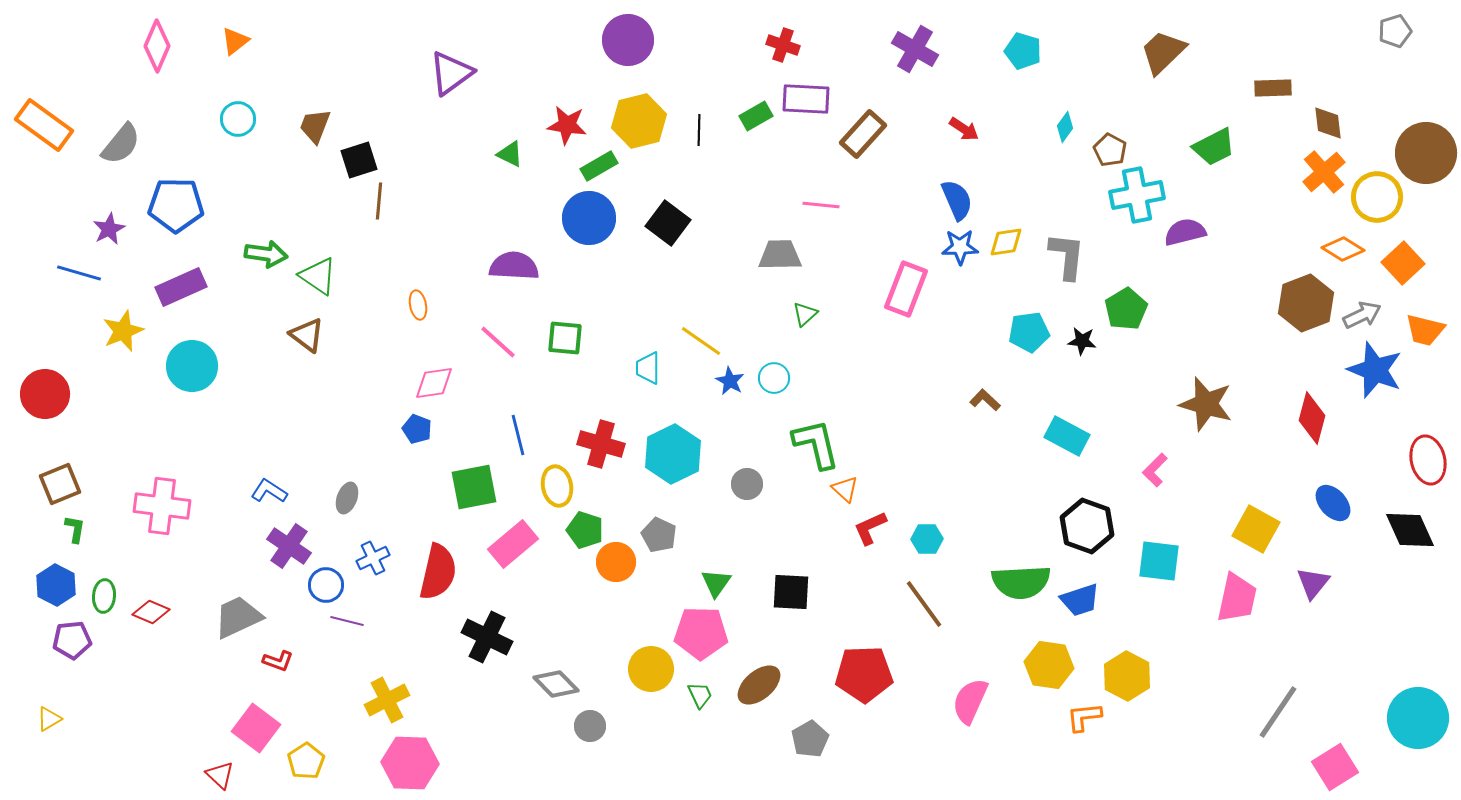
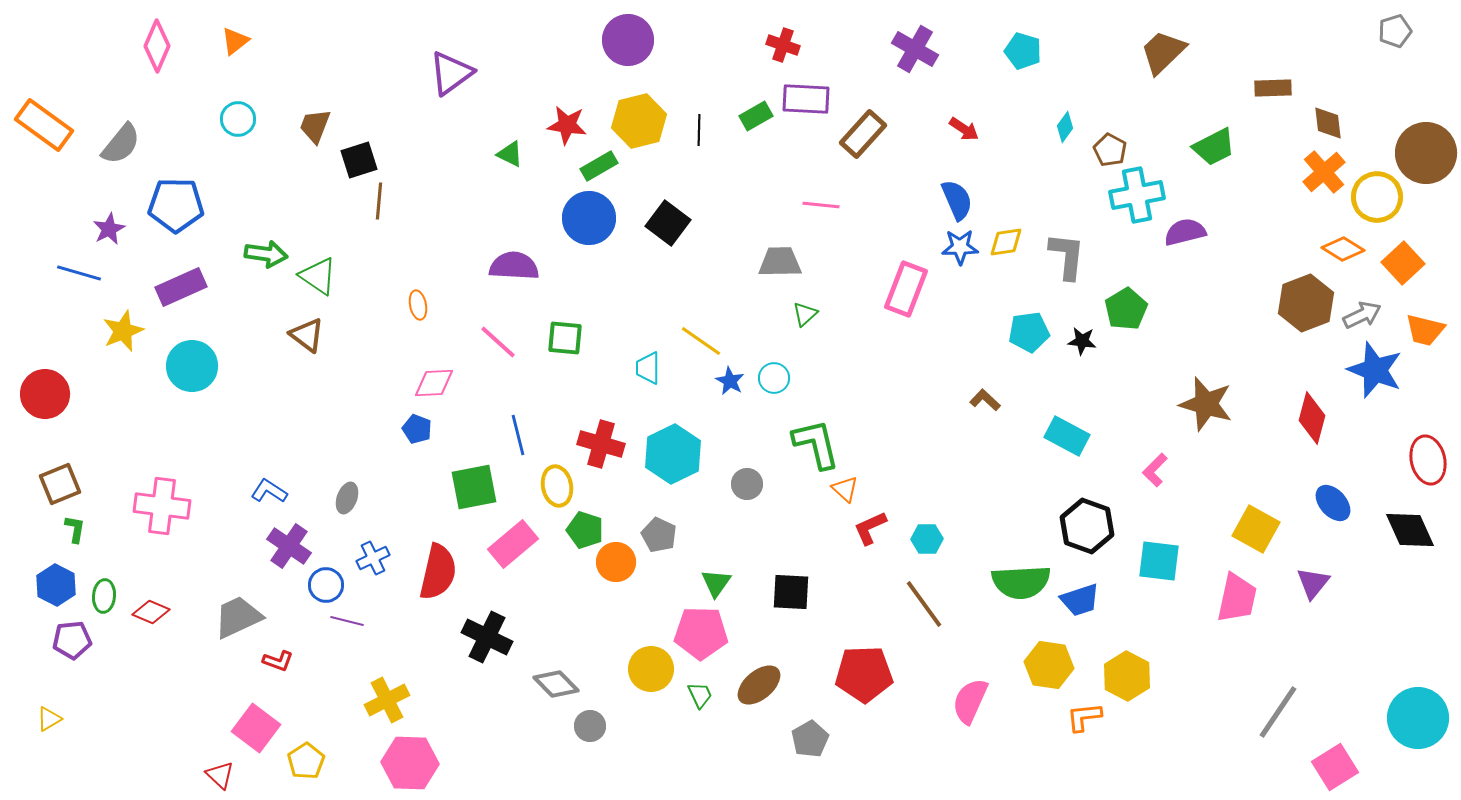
gray trapezoid at (780, 255): moved 7 px down
pink diamond at (434, 383): rotated 6 degrees clockwise
